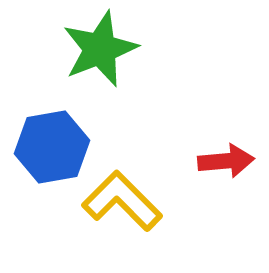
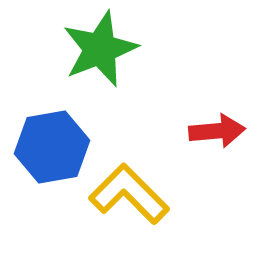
red arrow: moved 9 px left, 30 px up
yellow L-shape: moved 7 px right, 7 px up
